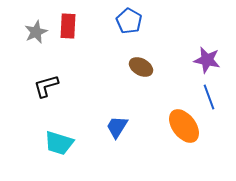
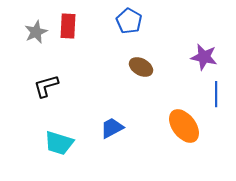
purple star: moved 3 px left, 3 px up
blue line: moved 7 px right, 3 px up; rotated 20 degrees clockwise
blue trapezoid: moved 5 px left, 1 px down; rotated 30 degrees clockwise
